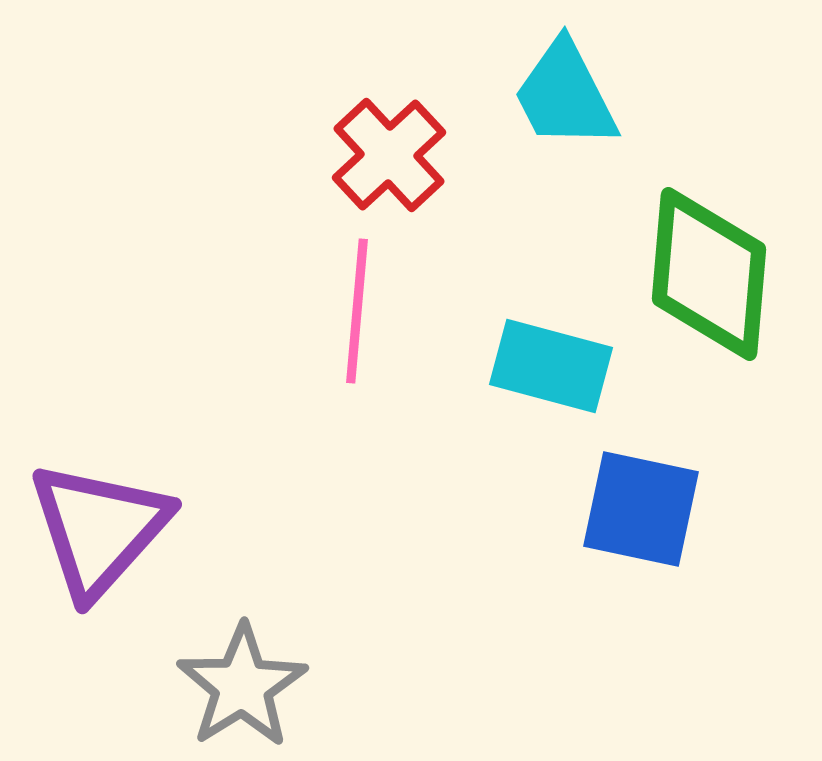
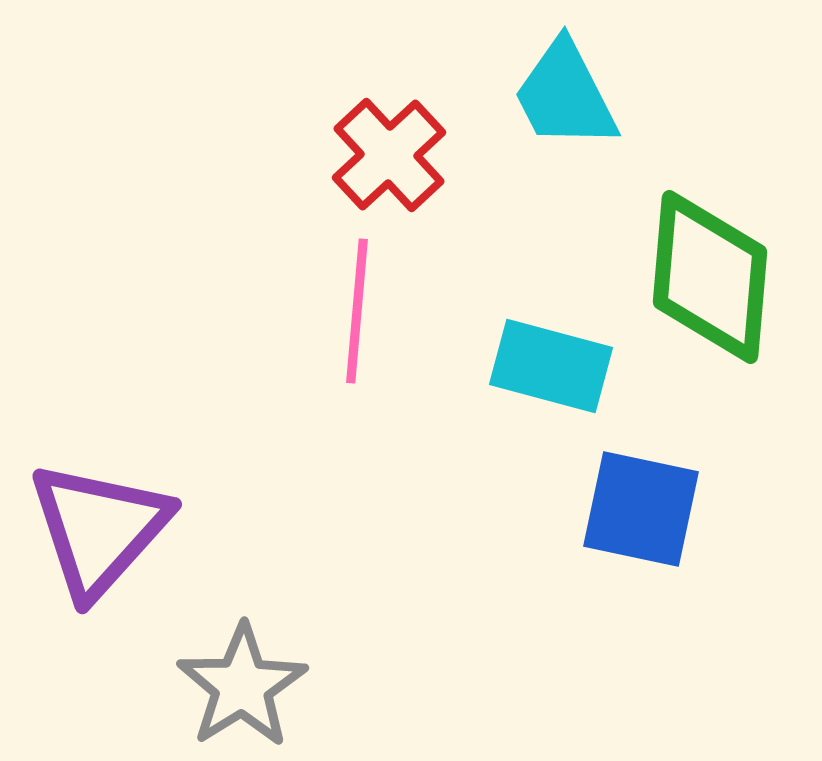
green diamond: moved 1 px right, 3 px down
